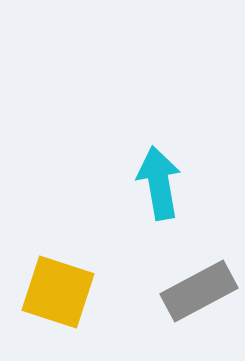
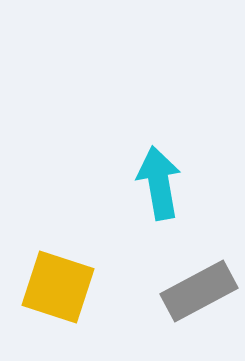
yellow square: moved 5 px up
